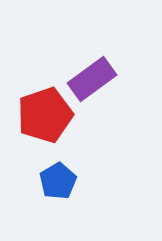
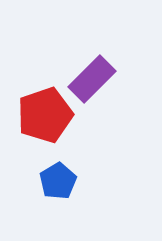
purple rectangle: rotated 9 degrees counterclockwise
